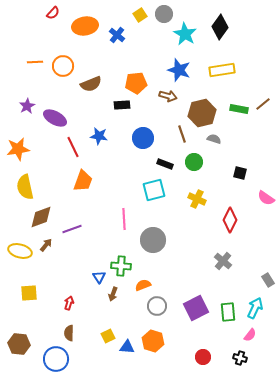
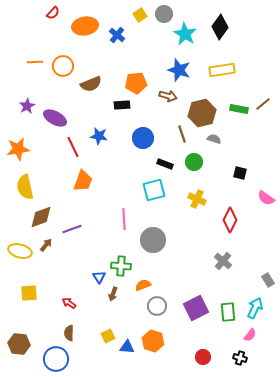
red arrow at (69, 303): rotated 72 degrees counterclockwise
